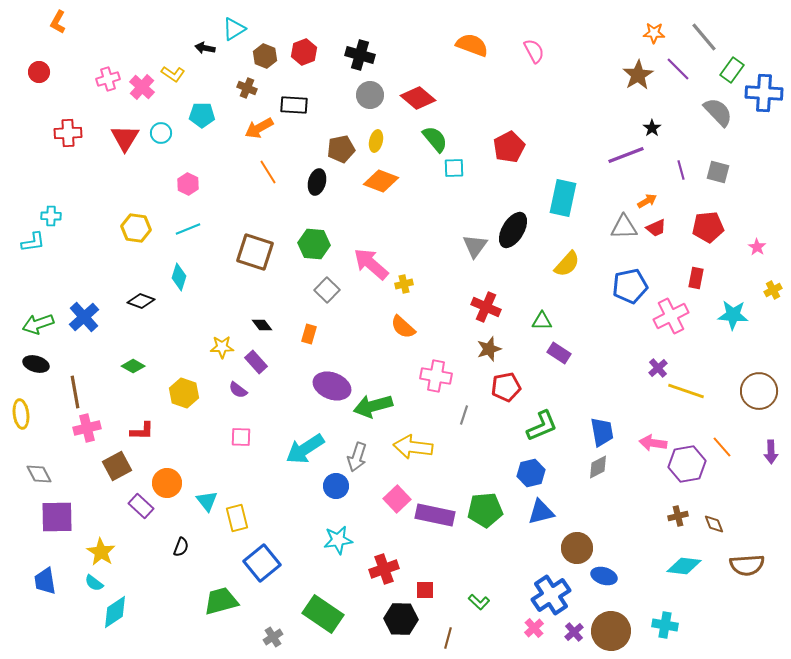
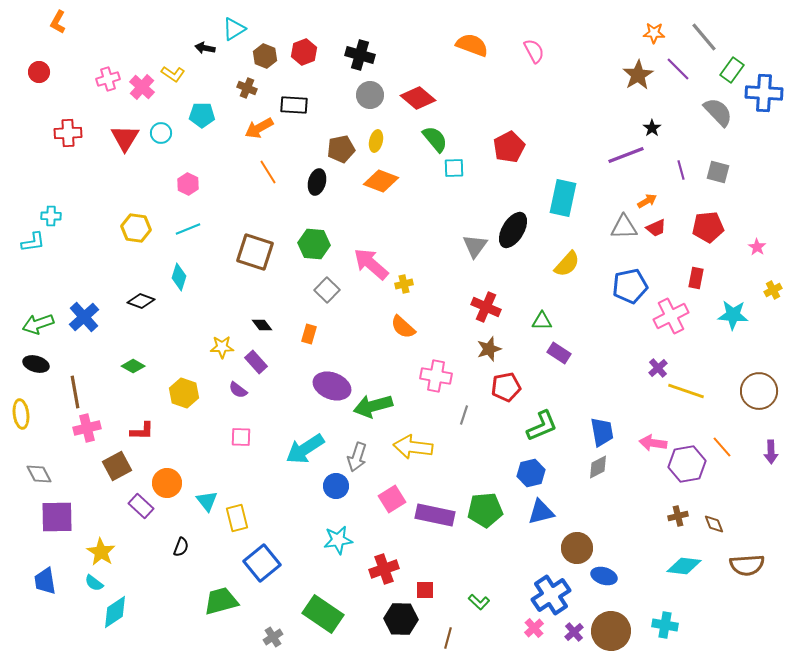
pink square at (397, 499): moved 5 px left; rotated 12 degrees clockwise
